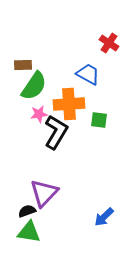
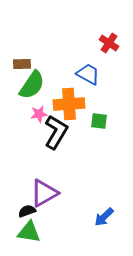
brown rectangle: moved 1 px left, 1 px up
green semicircle: moved 2 px left, 1 px up
green square: moved 1 px down
purple triangle: rotated 16 degrees clockwise
